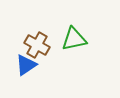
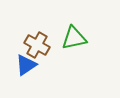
green triangle: moved 1 px up
